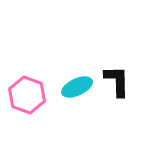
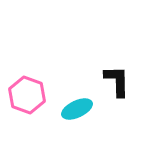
cyan ellipse: moved 22 px down
